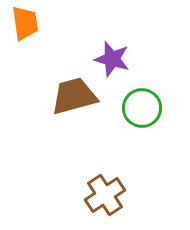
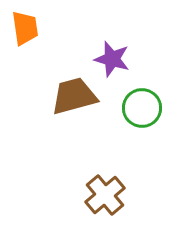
orange trapezoid: moved 5 px down
brown cross: rotated 6 degrees counterclockwise
